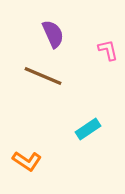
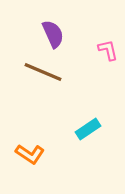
brown line: moved 4 px up
orange L-shape: moved 3 px right, 7 px up
